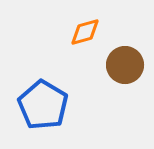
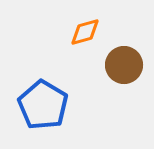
brown circle: moved 1 px left
